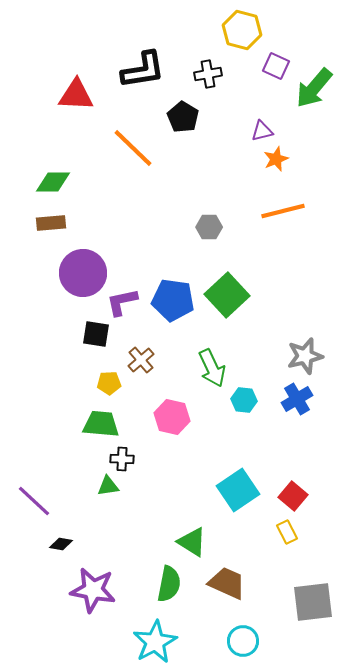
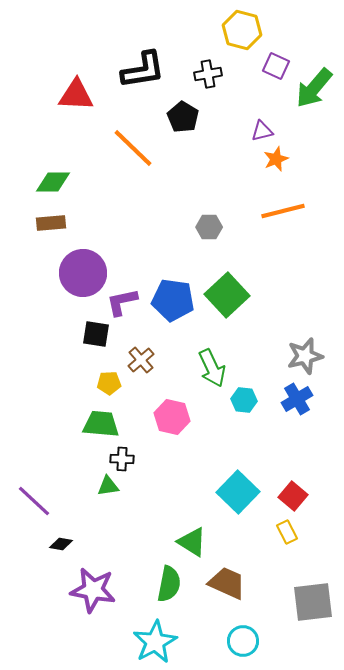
cyan square at (238, 490): moved 2 px down; rotated 12 degrees counterclockwise
